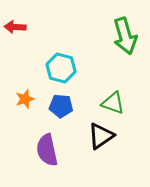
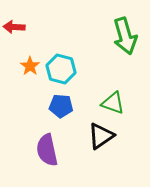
red arrow: moved 1 px left
cyan hexagon: moved 1 px down
orange star: moved 5 px right, 33 px up; rotated 18 degrees counterclockwise
